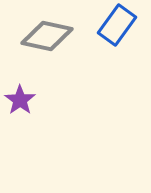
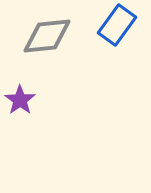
gray diamond: rotated 18 degrees counterclockwise
